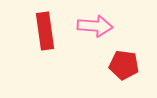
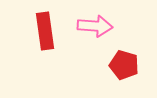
red pentagon: rotated 8 degrees clockwise
